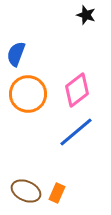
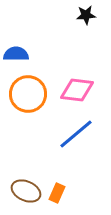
black star: rotated 24 degrees counterclockwise
blue semicircle: rotated 70 degrees clockwise
pink diamond: rotated 44 degrees clockwise
blue line: moved 2 px down
